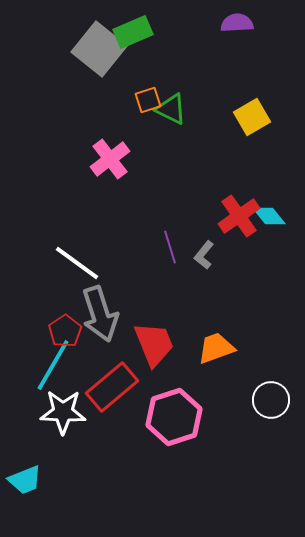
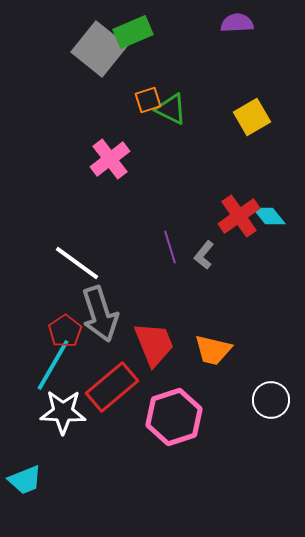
orange trapezoid: moved 3 px left, 2 px down; rotated 147 degrees counterclockwise
